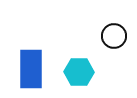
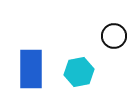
cyan hexagon: rotated 12 degrees counterclockwise
